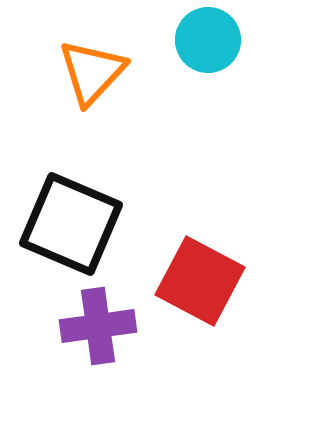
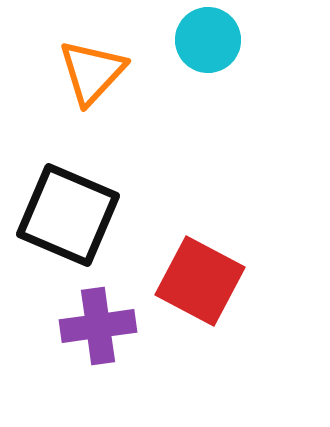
black square: moved 3 px left, 9 px up
